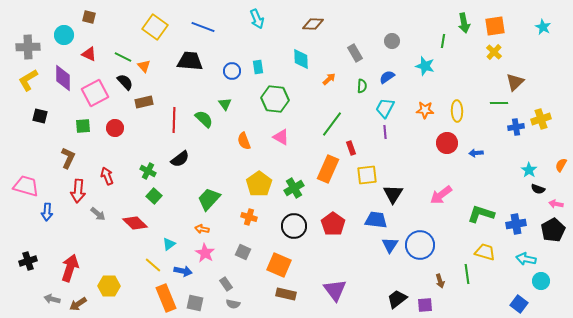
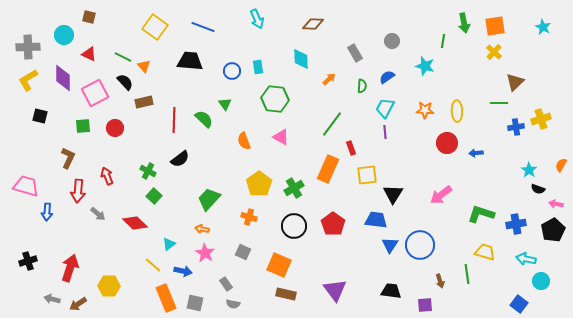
black trapezoid at (397, 299): moved 6 px left, 8 px up; rotated 45 degrees clockwise
